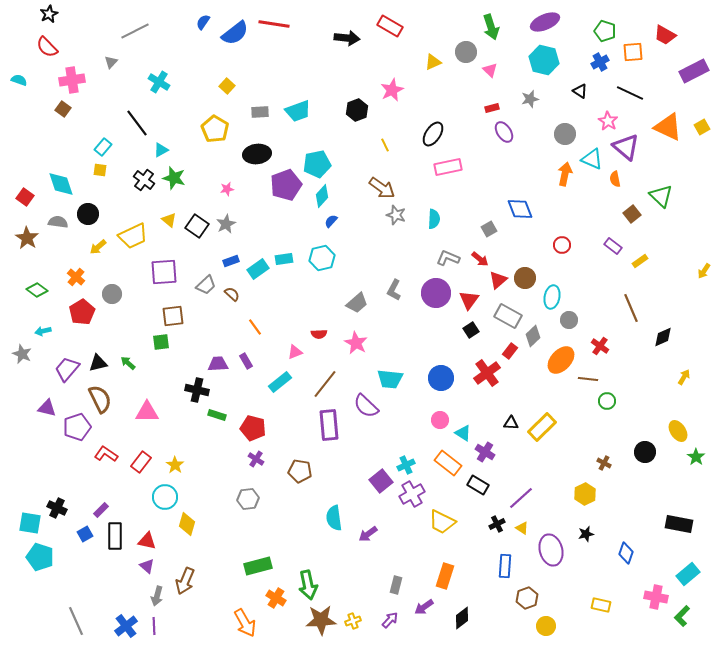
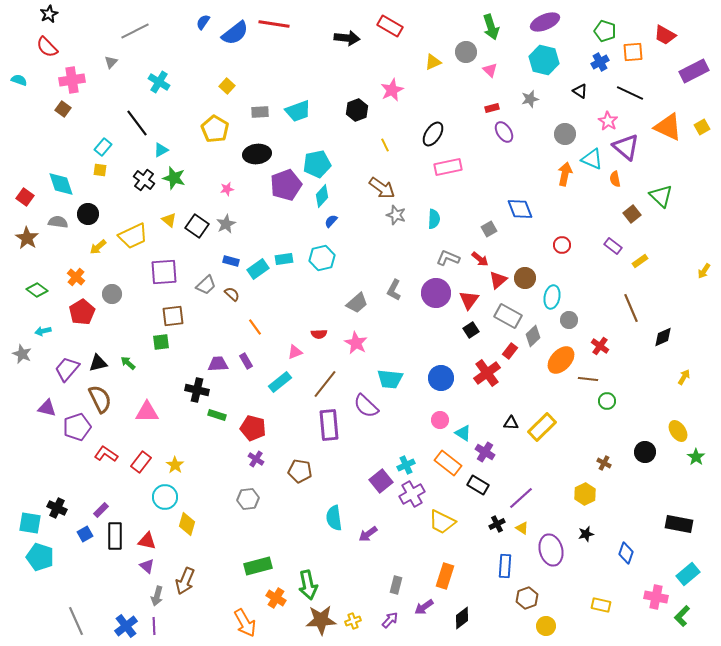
blue rectangle at (231, 261): rotated 35 degrees clockwise
